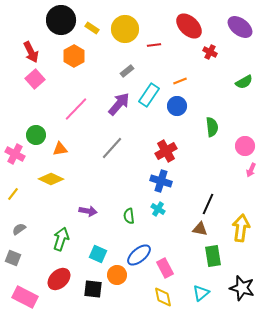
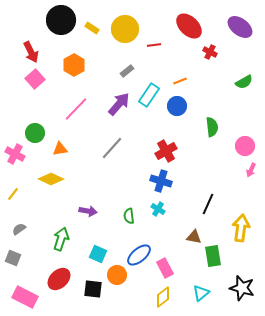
orange hexagon at (74, 56): moved 9 px down
green circle at (36, 135): moved 1 px left, 2 px up
brown triangle at (200, 229): moved 6 px left, 8 px down
yellow diamond at (163, 297): rotated 65 degrees clockwise
